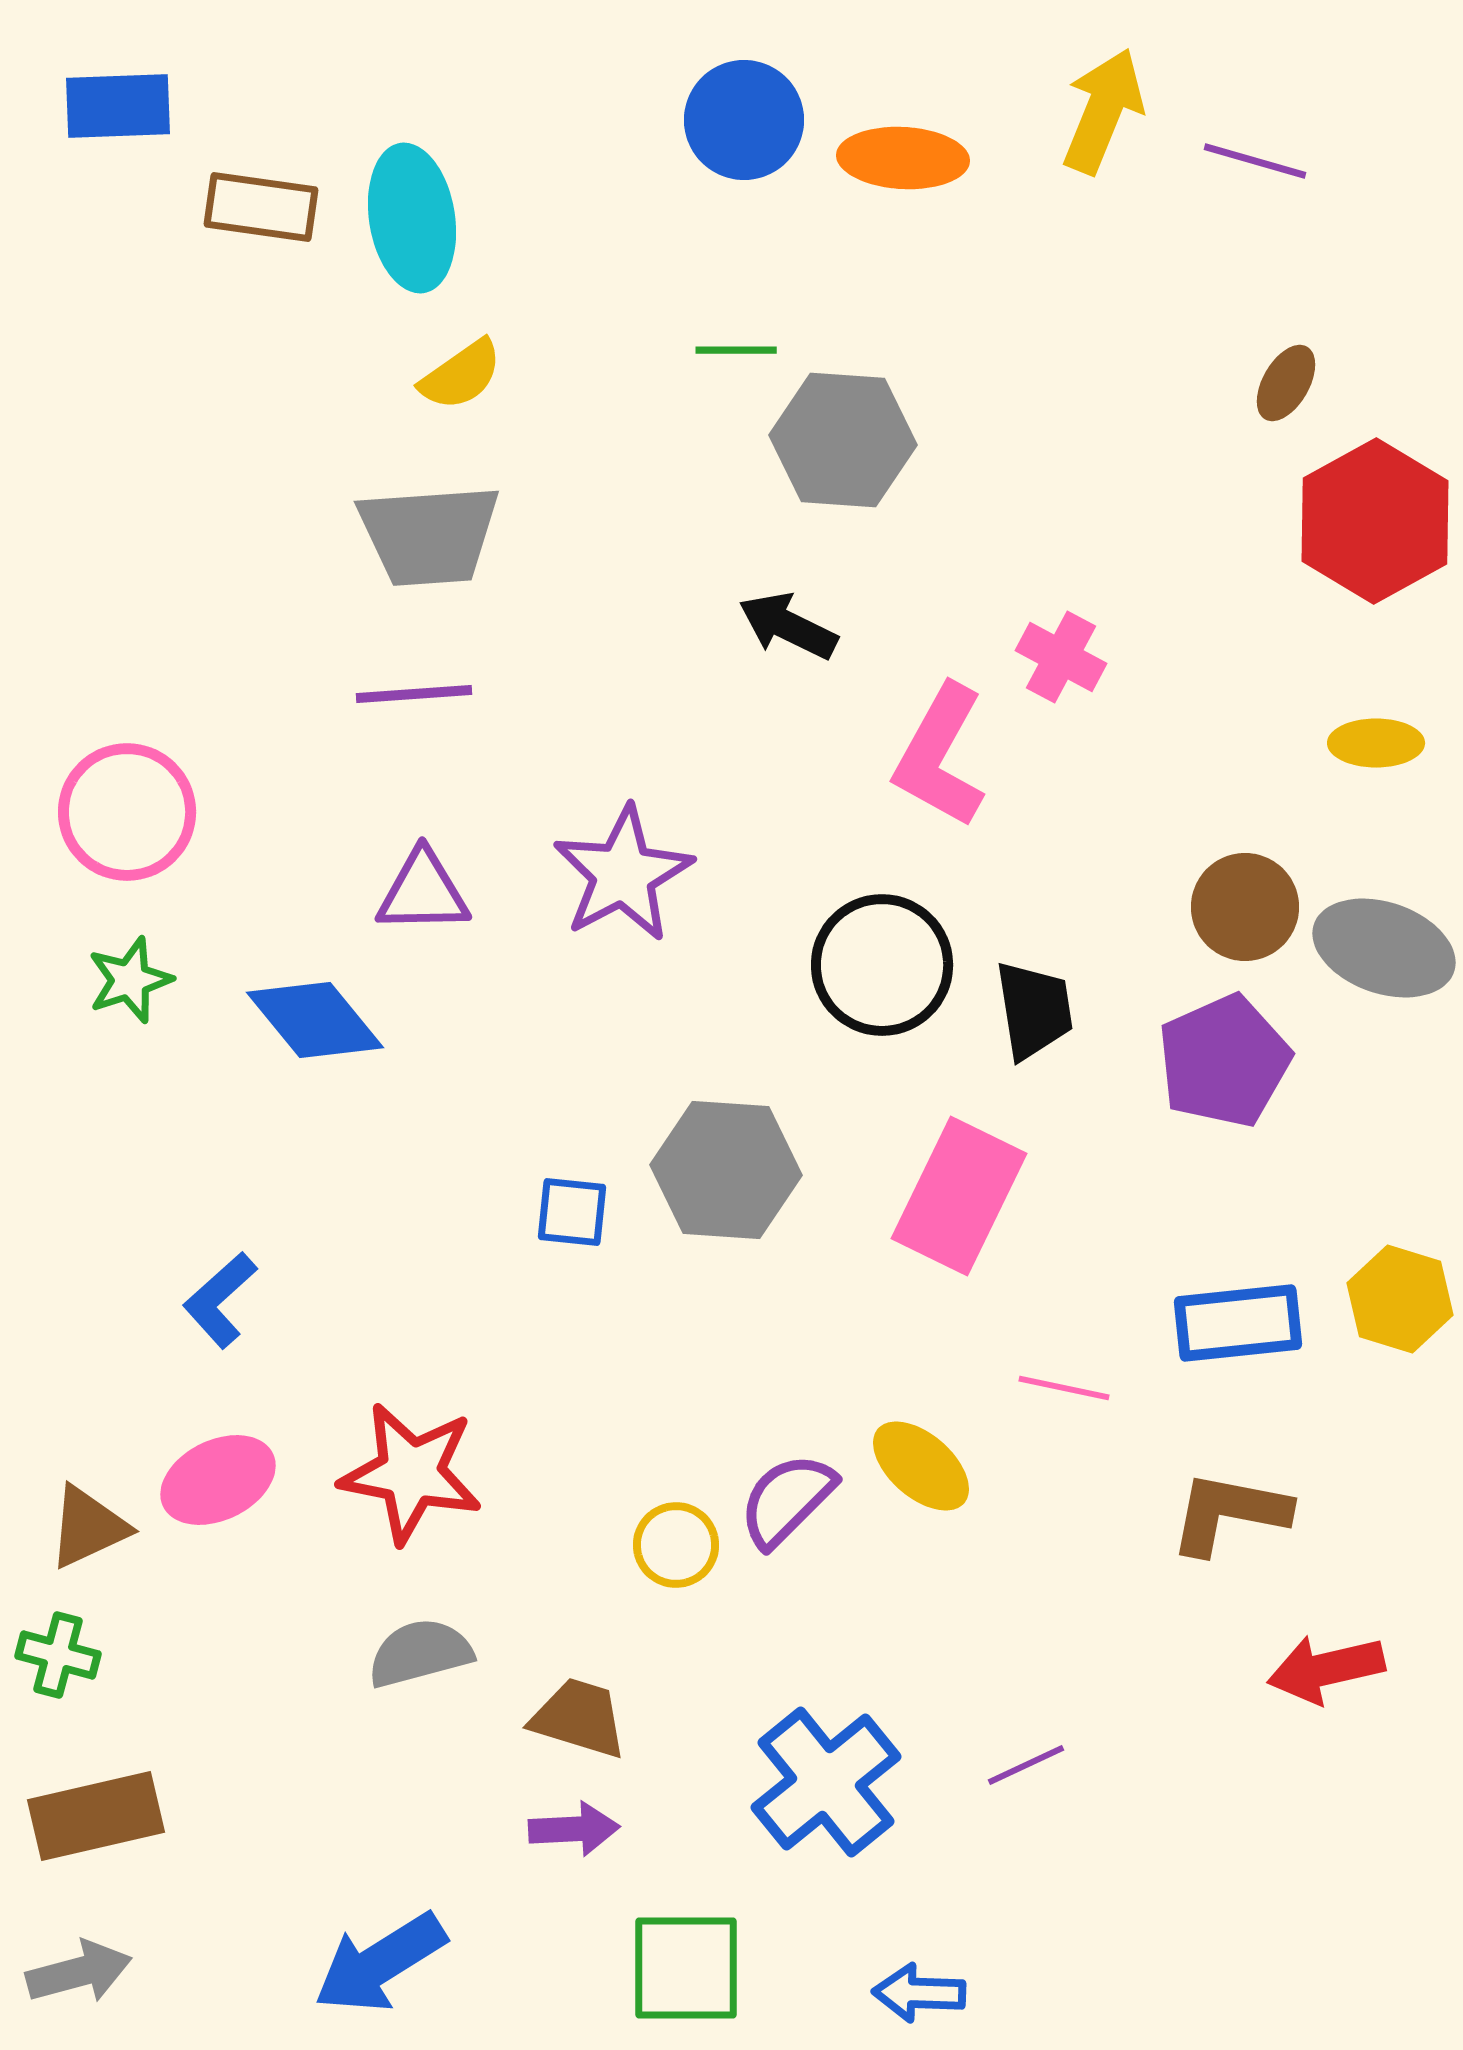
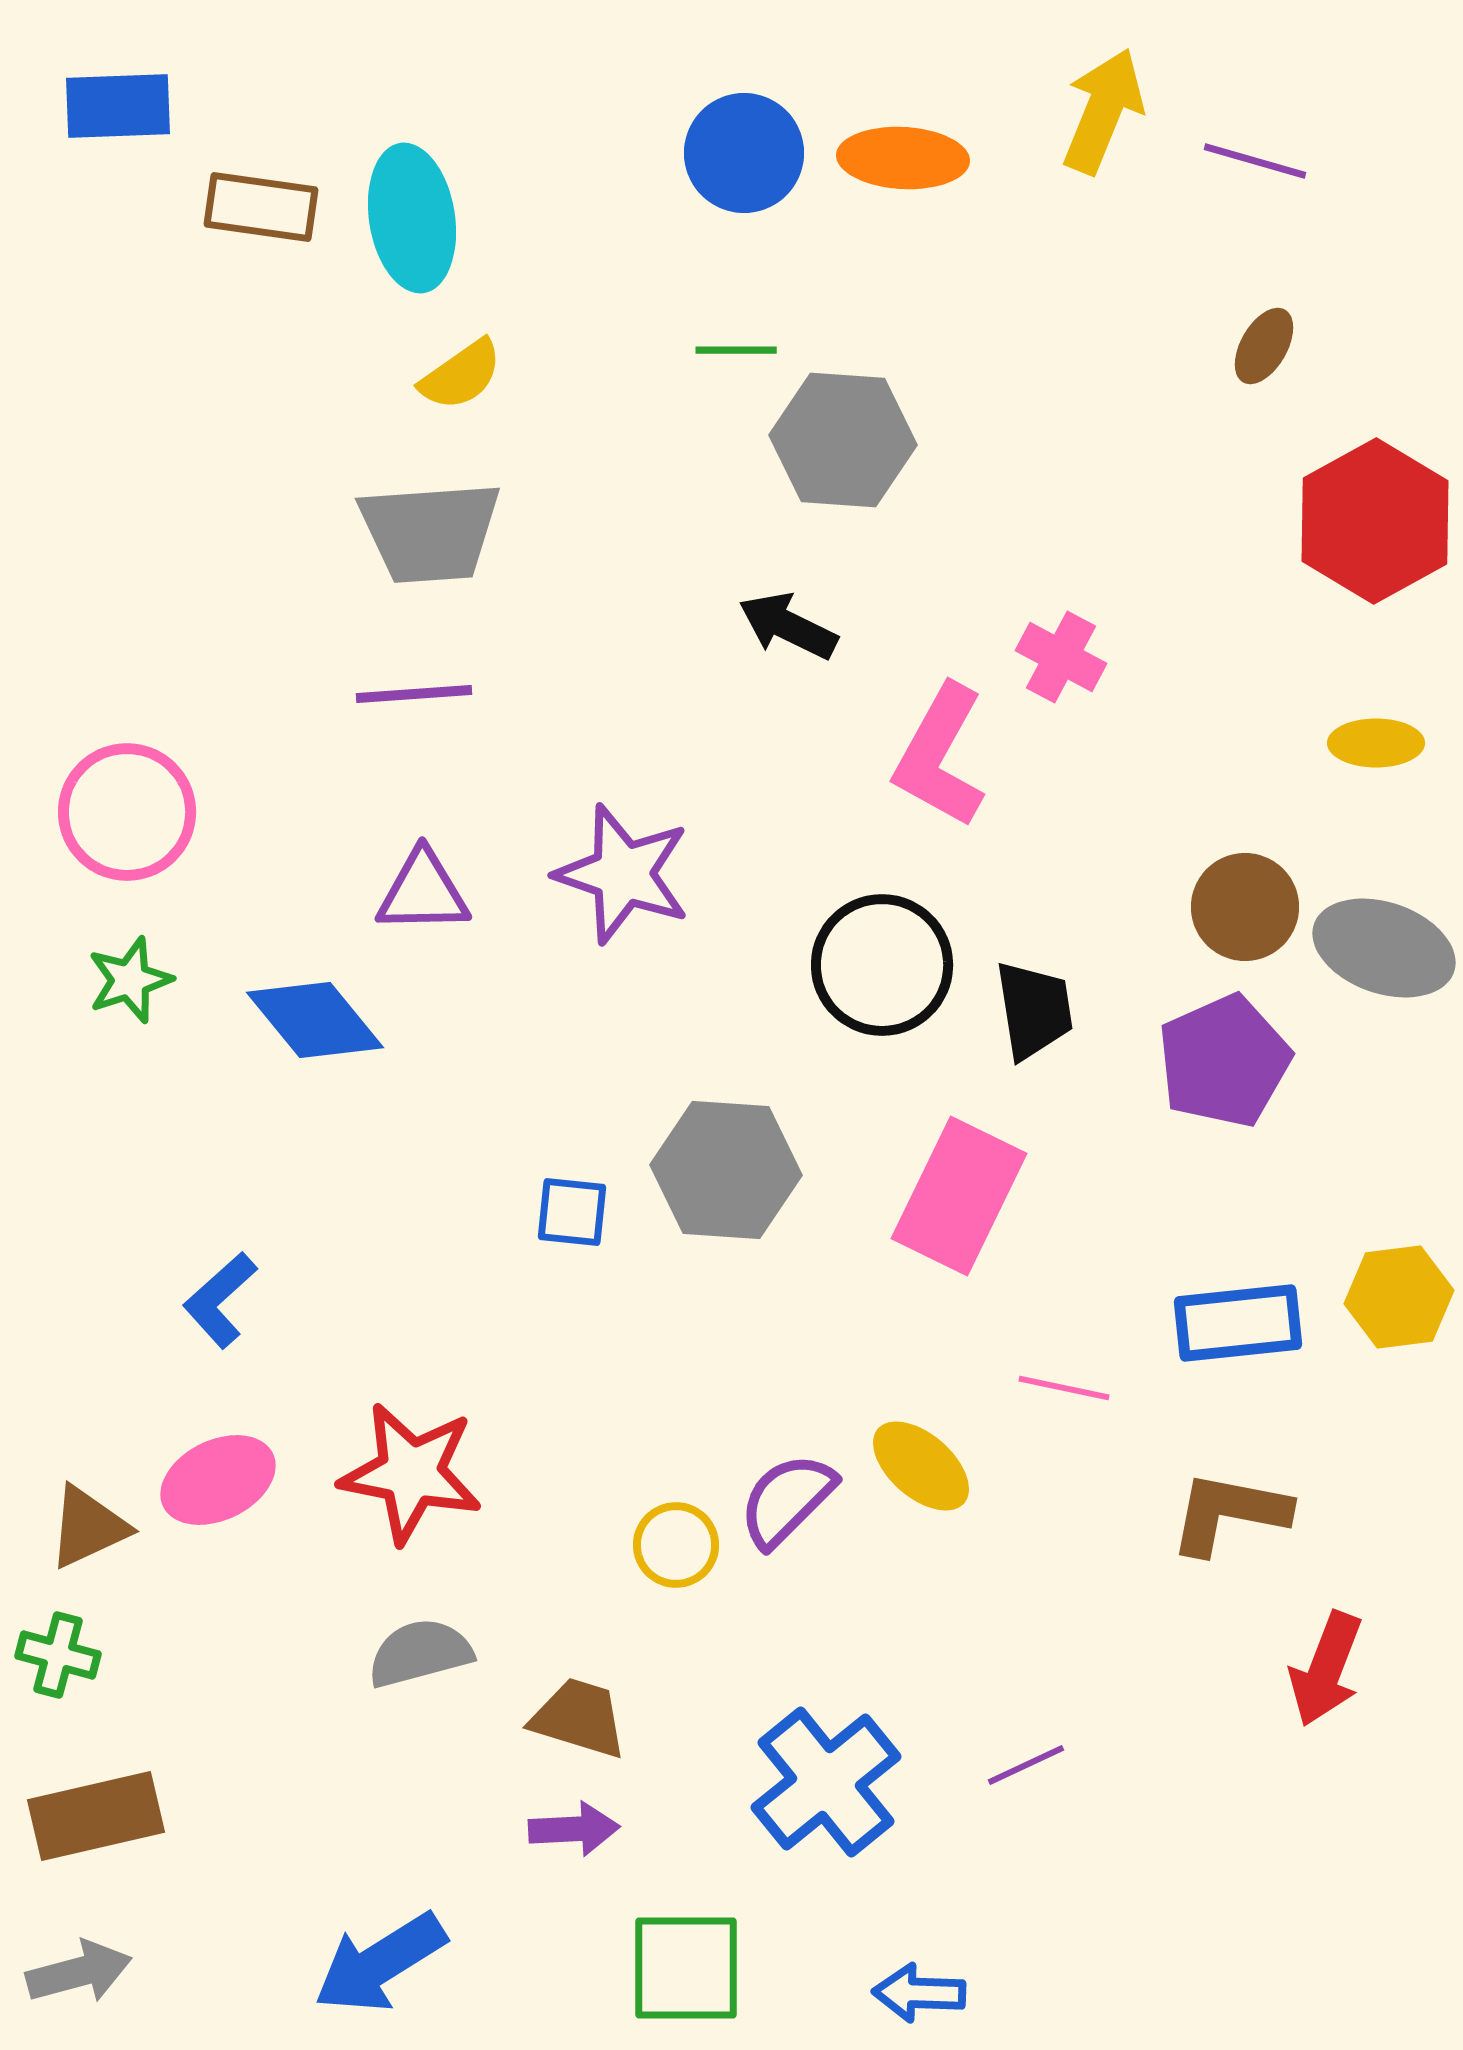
blue circle at (744, 120): moved 33 px down
brown ellipse at (1286, 383): moved 22 px left, 37 px up
gray trapezoid at (429, 535): moved 1 px right, 3 px up
purple star at (623, 874): rotated 25 degrees counterclockwise
yellow hexagon at (1400, 1299): moved 1 px left, 2 px up; rotated 24 degrees counterclockwise
red arrow at (1326, 1669): rotated 56 degrees counterclockwise
